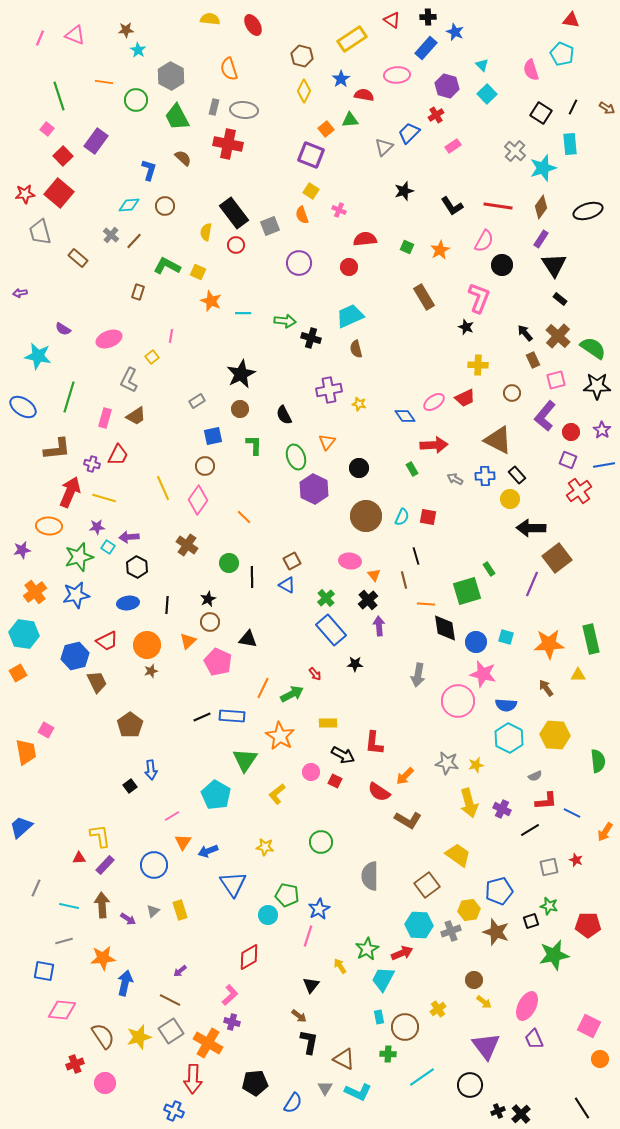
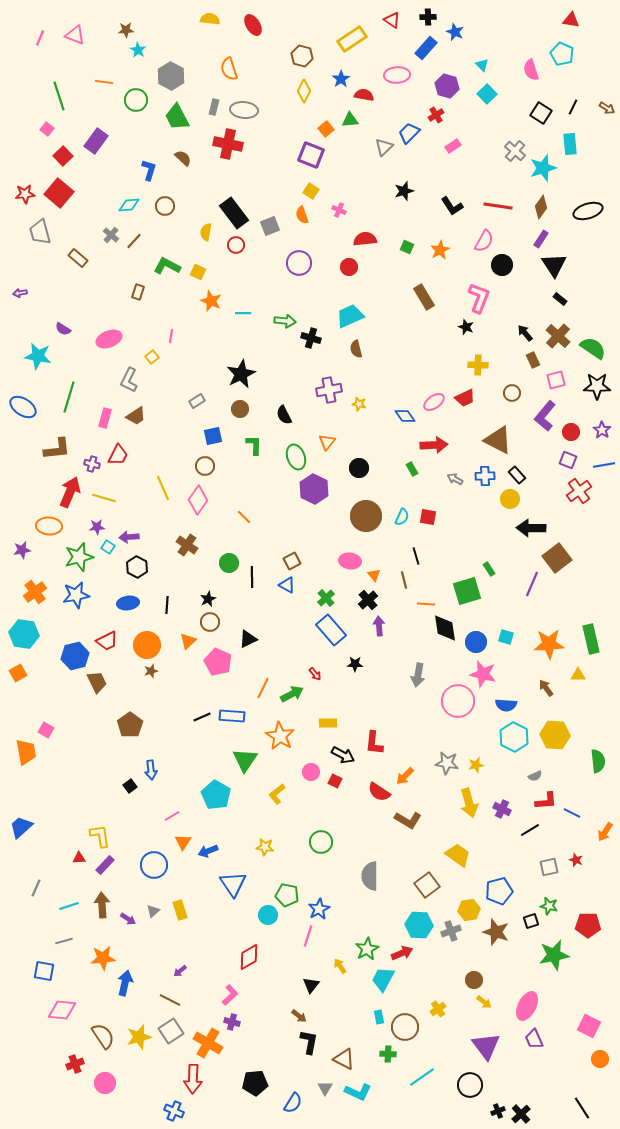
black triangle at (248, 639): rotated 36 degrees counterclockwise
cyan hexagon at (509, 738): moved 5 px right, 1 px up
cyan line at (69, 906): rotated 30 degrees counterclockwise
